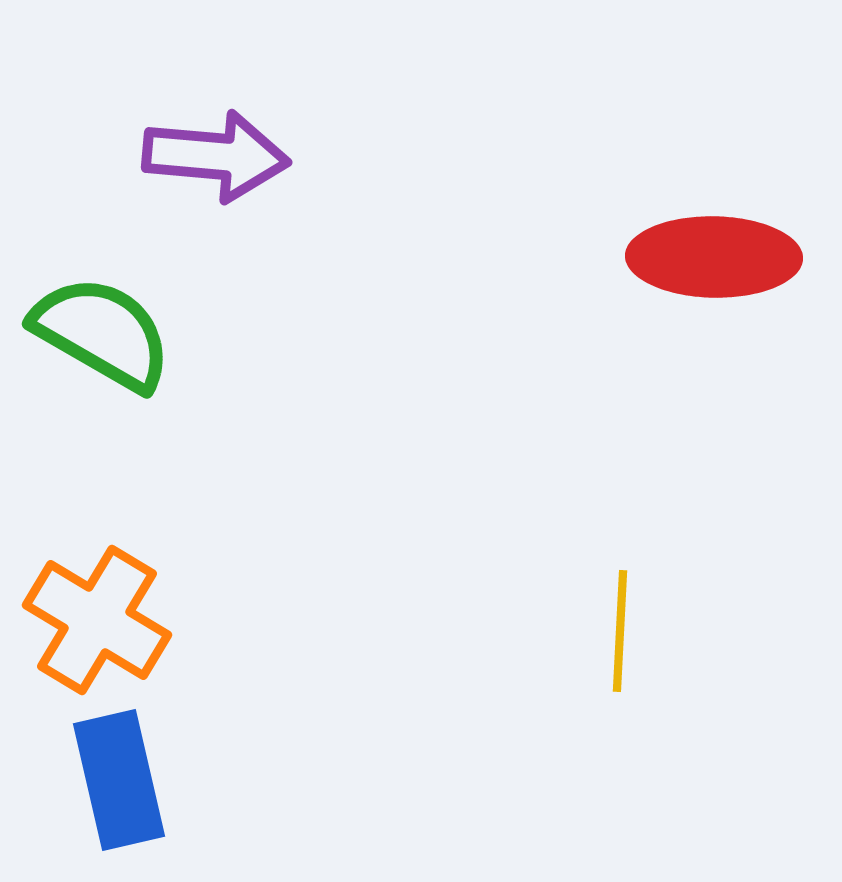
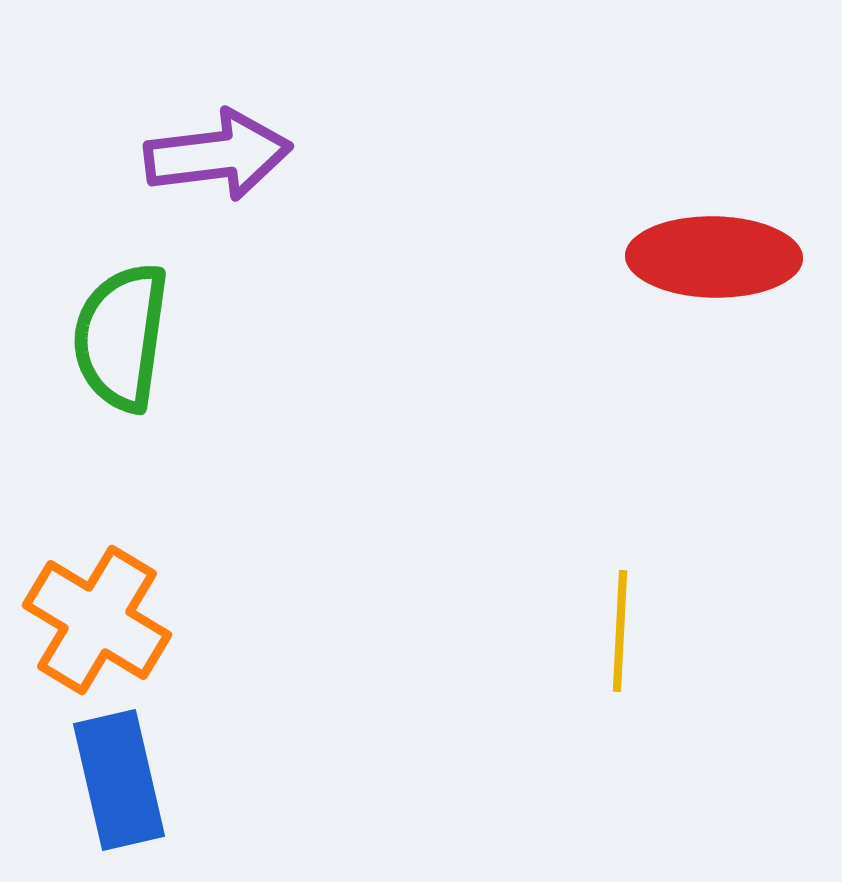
purple arrow: moved 2 px right, 1 px up; rotated 12 degrees counterclockwise
green semicircle: moved 19 px right, 4 px down; rotated 112 degrees counterclockwise
